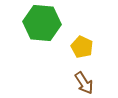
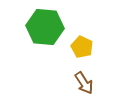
green hexagon: moved 3 px right, 4 px down
